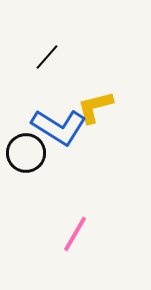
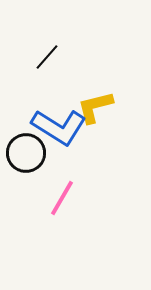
pink line: moved 13 px left, 36 px up
